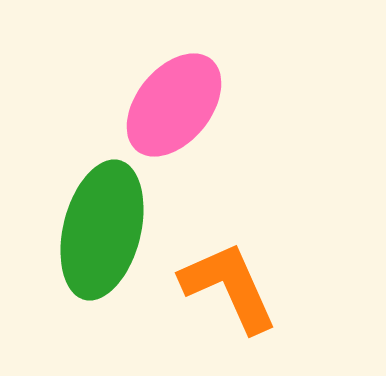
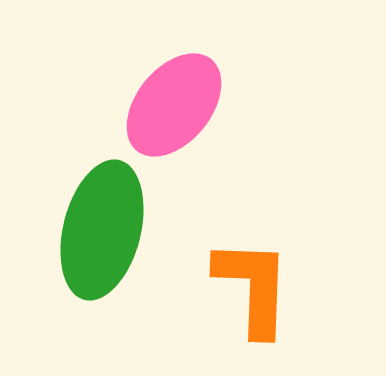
orange L-shape: moved 24 px right; rotated 26 degrees clockwise
